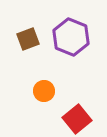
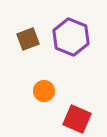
red square: rotated 28 degrees counterclockwise
